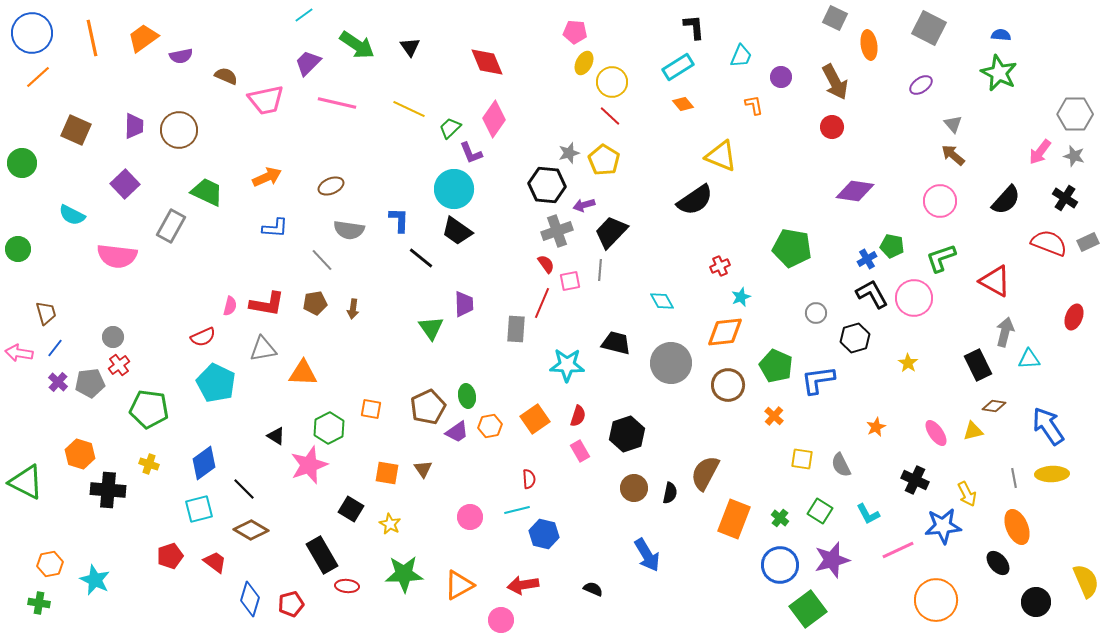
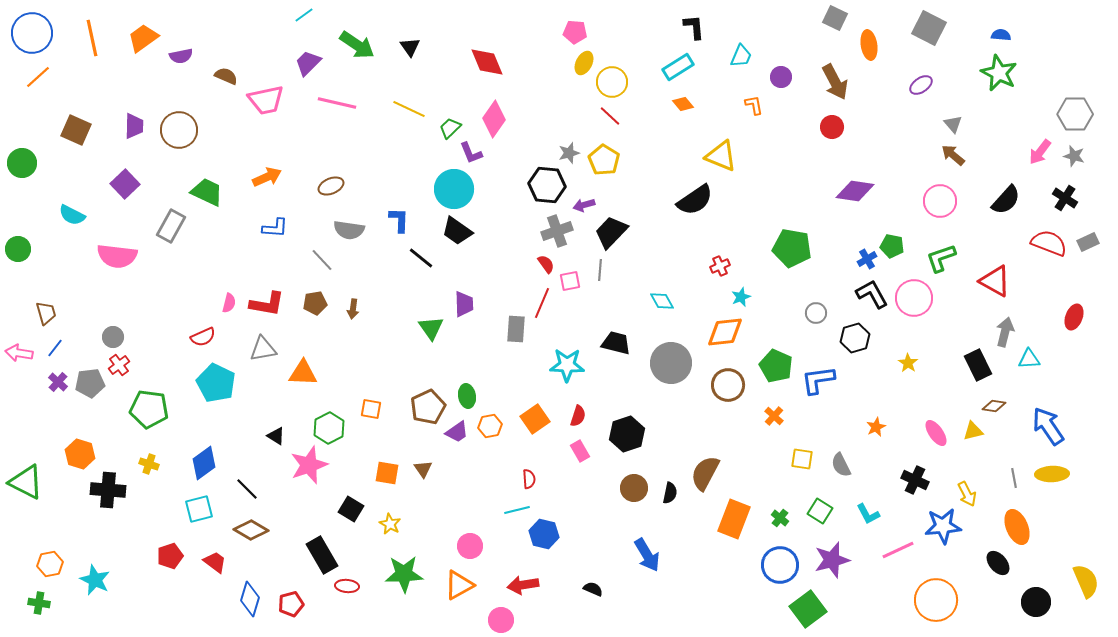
pink semicircle at (230, 306): moved 1 px left, 3 px up
black line at (244, 489): moved 3 px right
pink circle at (470, 517): moved 29 px down
